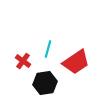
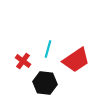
red trapezoid: moved 2 px up
black hexagon: rotated 15 degrees clockwise
